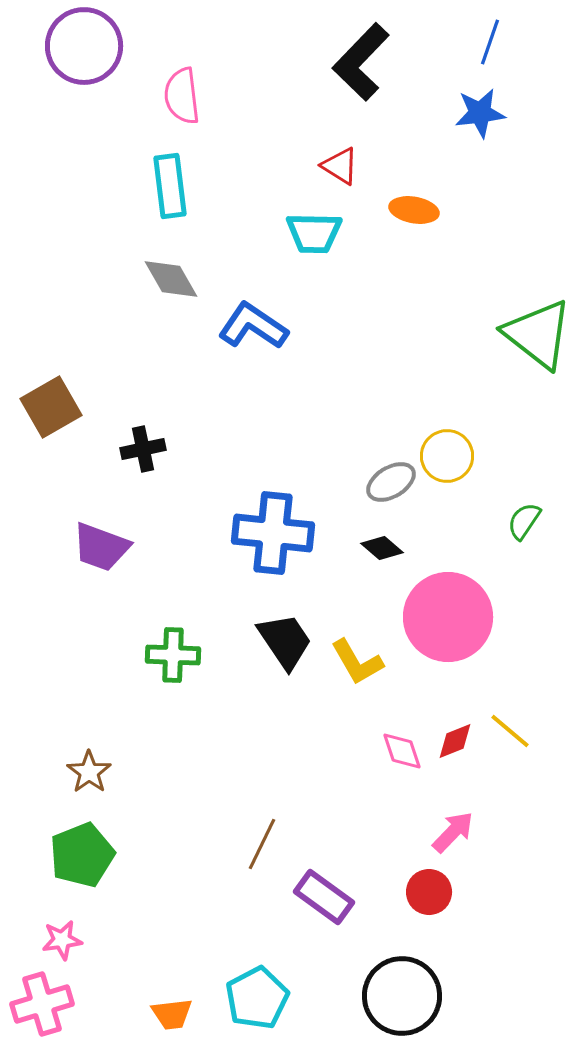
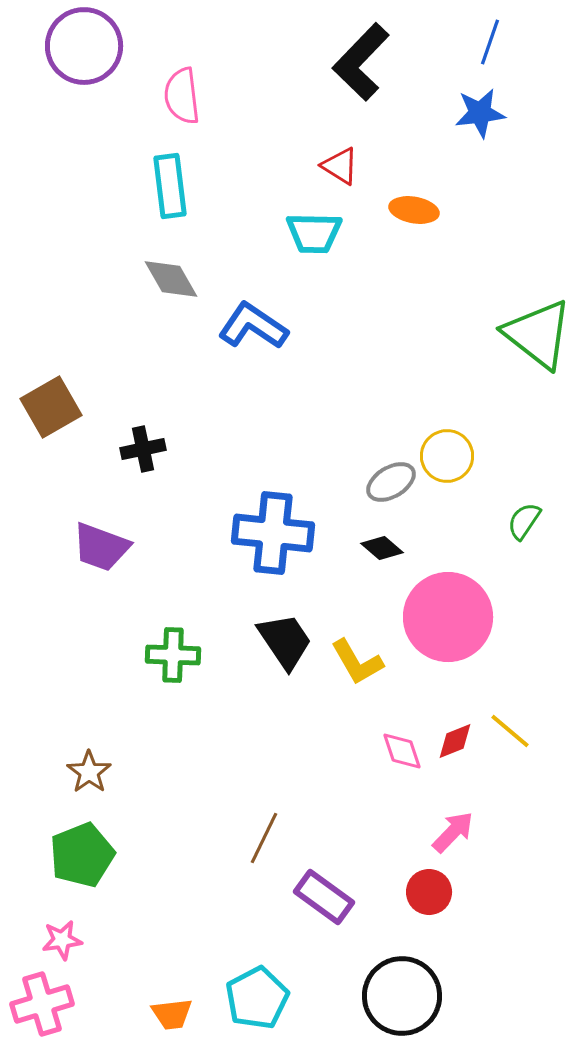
brown line: moved 2 px right, 6 px up
